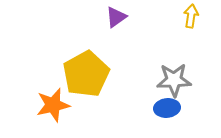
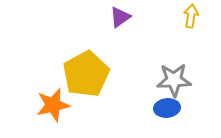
purple triangle: moved 4 px right
